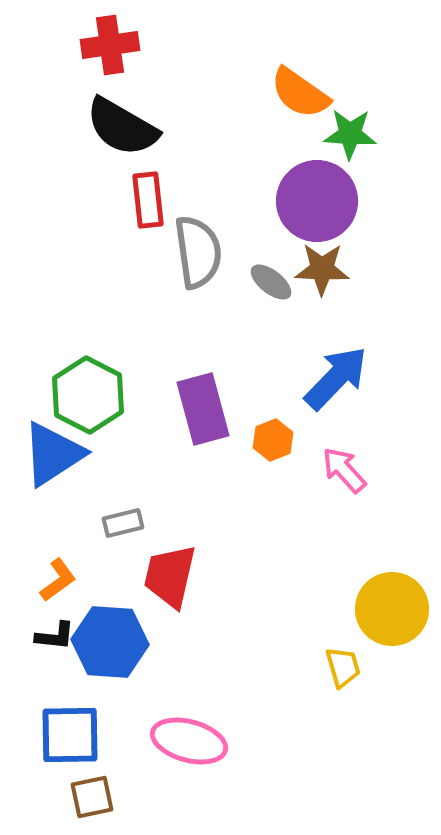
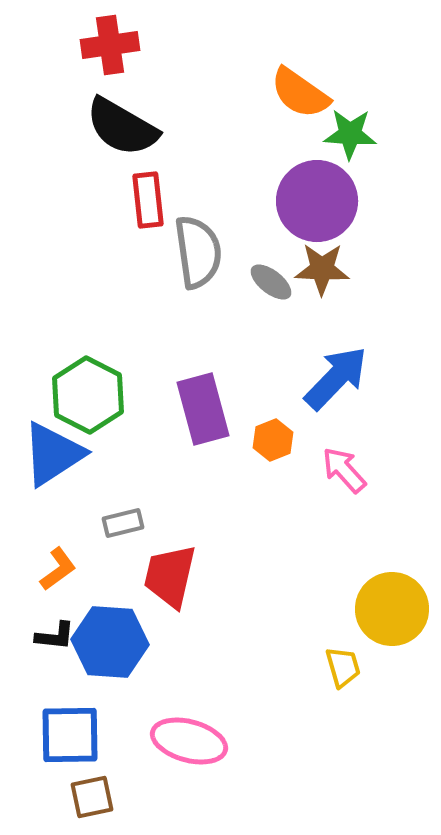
orange L-shape: moved 11 px up
